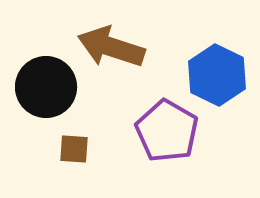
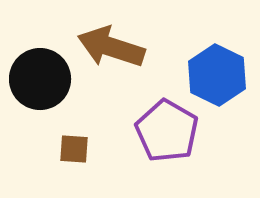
black circle: moved 6 px left, 8 px up
